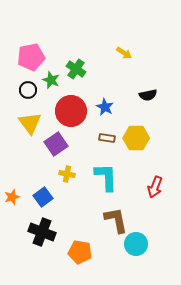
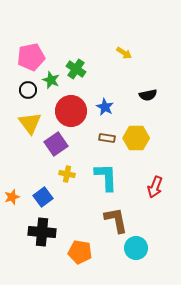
black cross: rotated 16 degrees counterclockwise
cyan circle: moved 4 px down
